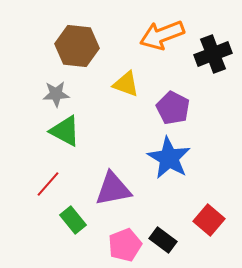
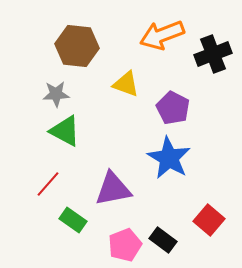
green rectangle: rotated 16 degrees counterclockwise
